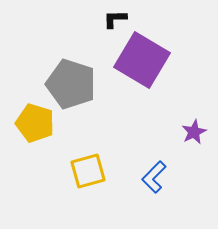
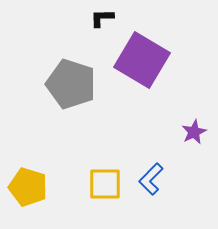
black L-shape: moved 13 px left, 1 px up
yellow pentagon: moved 7 px left, 64 px down
yellow square: moved 17 px right, 13 px down; rotated 15 degrees clockwise
blue L-shape: moved 3 px left, 2 px down
